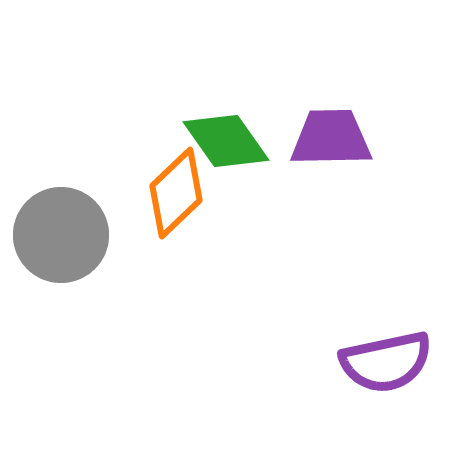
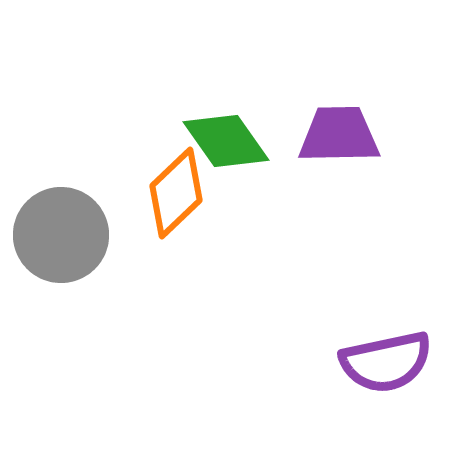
purple trapezoid: moved 8 px right, 3 px up
